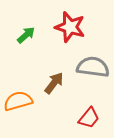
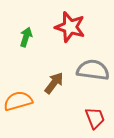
green arrow: moved 2 px down; rotated 30 degrees counterclockwise
gray semicircle: moved 3 px down
red trapezoid: moved 6 px right; rotated 60 degrees counterclockwise
